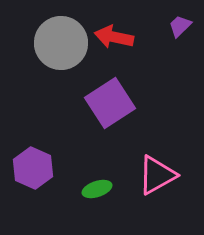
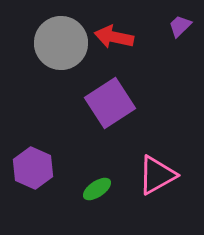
green ellipse: rotated 16 degrees counterclockwise
